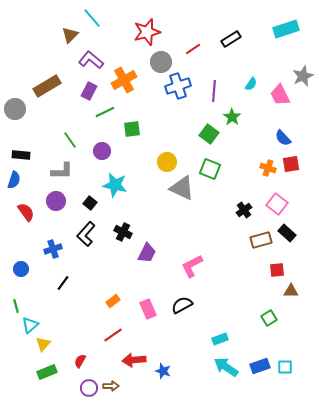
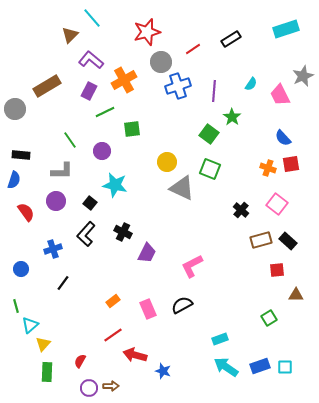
black cross at (244, 210): moved 3 px left; rotated 14 degrees counterclockwise
black rectangle at (287, 233): moved 1 px right, 8 px down
brown triangle at (291, 291): moved 5 px right, 4 px down
red arrow at (134, 360): moved 1 px right, 5 px up; rotated 20 degrees clockwise
green rectangle at (47, 372): rotated 66 degrees counterclockwise
